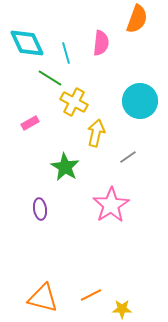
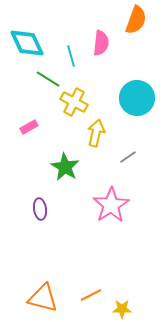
orange semicircle: moved 1 px left, 1 px down
cyan line: moved 5 px right, 3 px down
green line: moved 2 px left, 1 px down
cyan circle: moved 3 px left, 3 px up
pink rectangle: moved 1 px left, 4 px down
